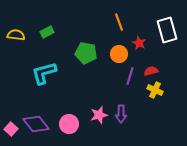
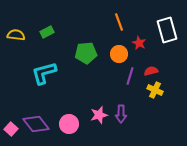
green pentagon: rotated 15 degrees counterclockwise
